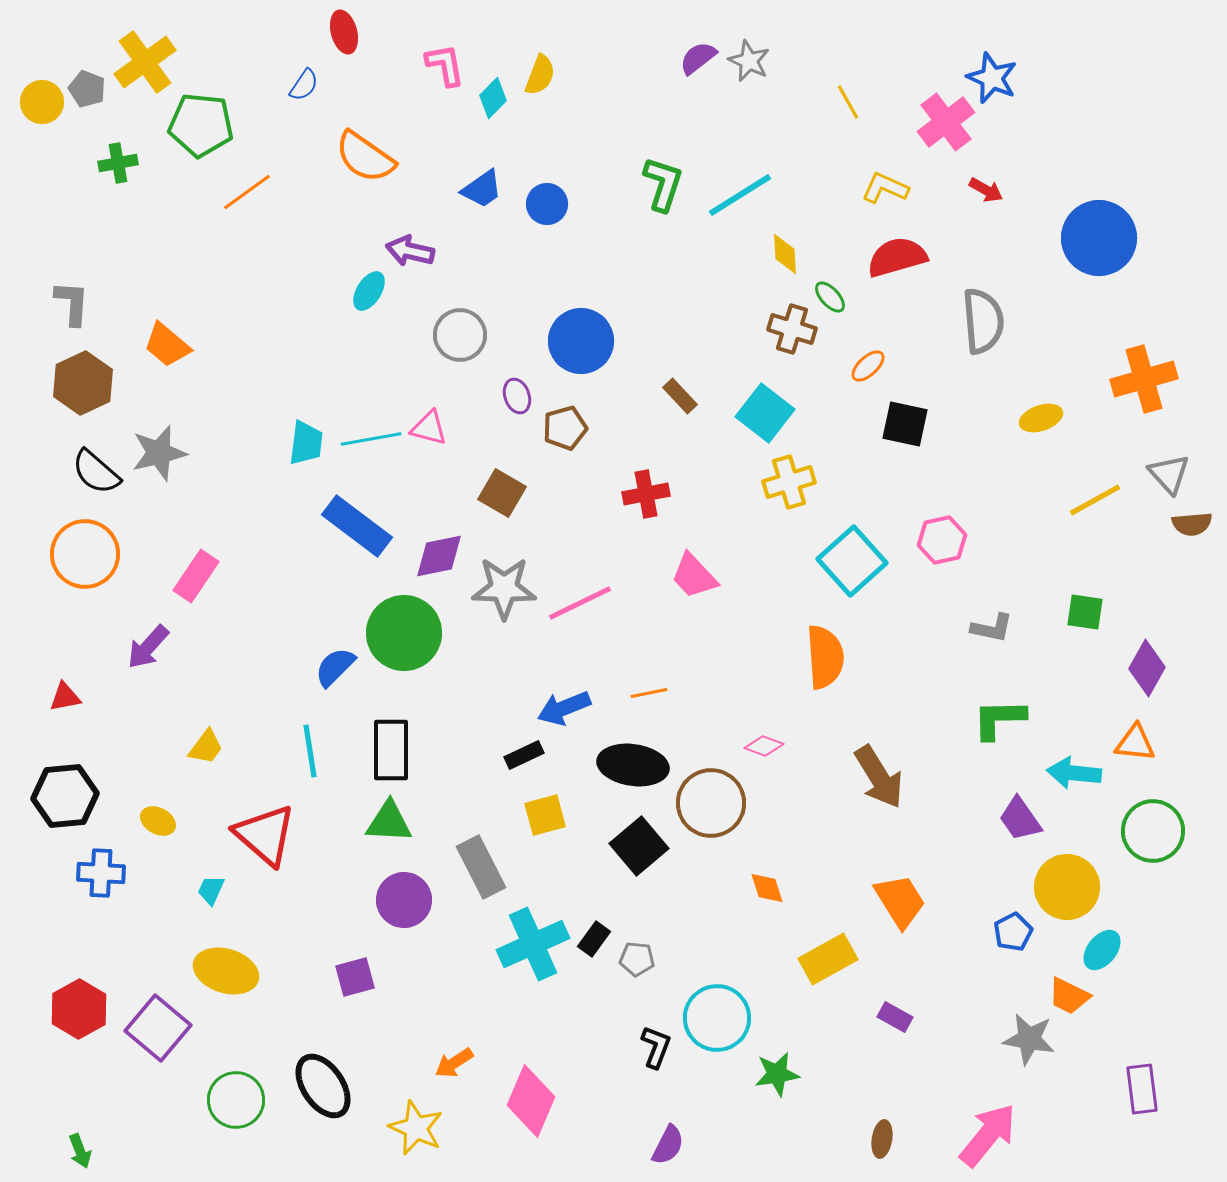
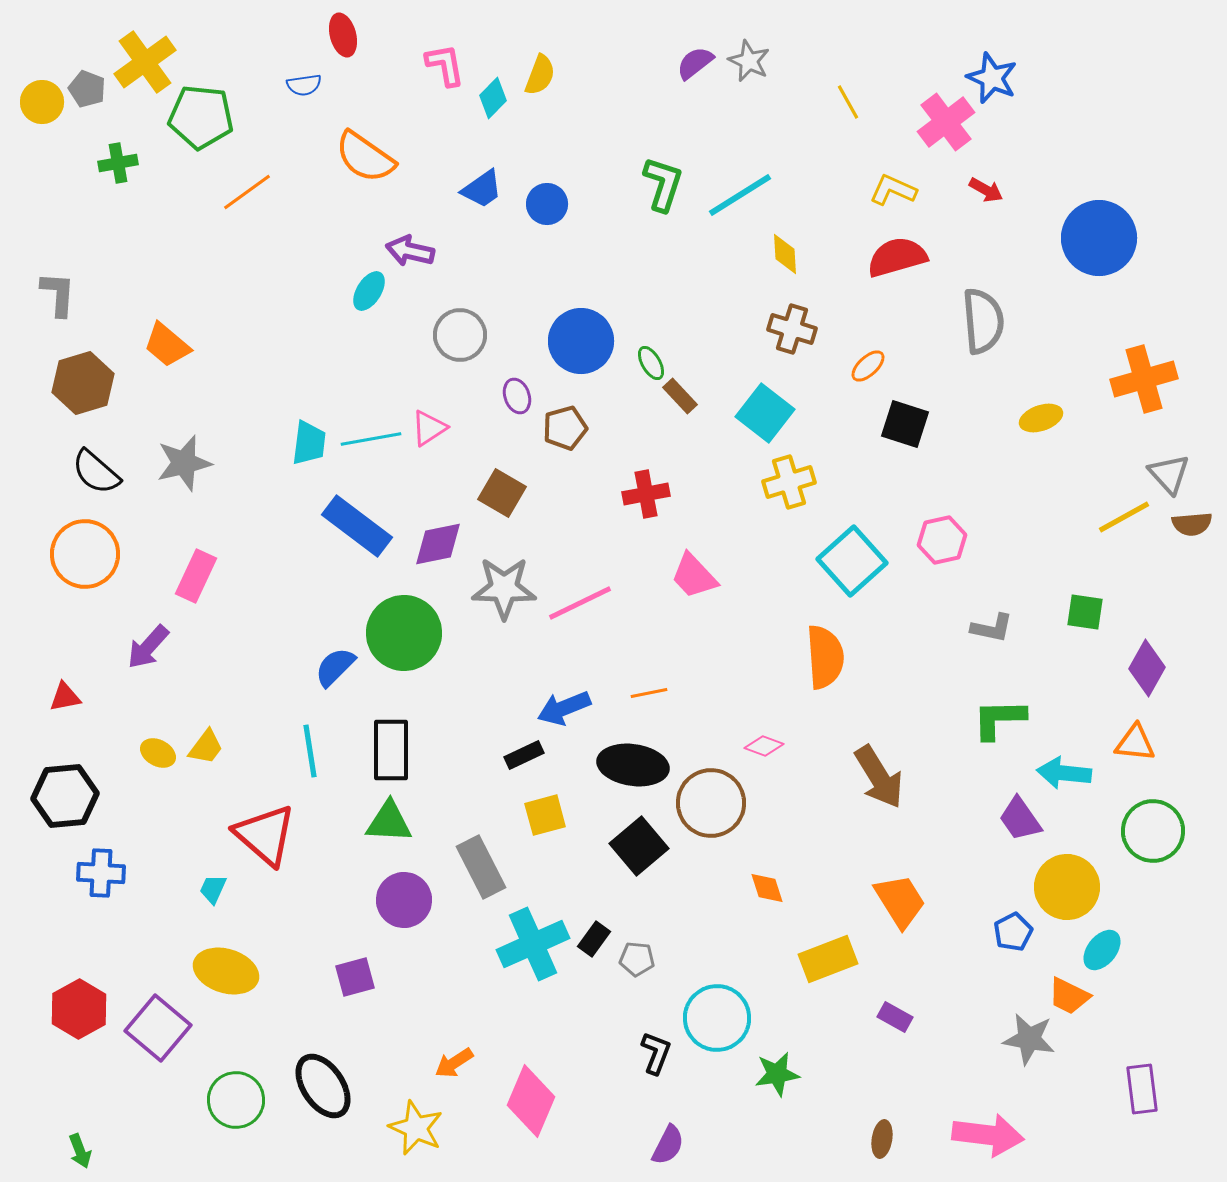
red ellipse at (344, 32): moved 1 px left, 3 px down
purple semicircle at (698, 58): moved 3 px left, 5 px down
blue semicircle at (304, 85): rotated 48 degrees clockwise
green pentagon at (201, 125): moved 8 px up
yellow L-shape at (885, 188): moved 8 px right, 2 px down
green ellipse at (830, 297): moved 179 px left, 66 px down; rotated 12 degrees clockwise
gray L-shape at (72, 303): moved 14 px left, 9 px up
brown hexagon at (83, 383): rotated 8 degrees clockwise
black square at (905, 424): rotated 6 degrees clockwise
pink triangle at (429, 428): rotated 48 degrees counterclockwise
cyan trapezoid at (306, 443): moved 3 px right
gray star at (159, 453): moved 25 px right, 10 px down
yellow line at (1095, 500): moved 29 px right, 17 px down
purple diamond at (439, 556): moved 1 px left, 12 px up
pink rectangle at (196, 576): rotated 9 degrees counterclockwise
cyan arrow at (1074, 773): moved 10 px left
yellow ellipse at (158, 821): moved 68 px up
cyan trapezoid at (211, 890): moved 2 px right, 1 px up
yellow rectangle at (828, 959): rotated 8 degrees clockwise
black L-shape at (656, 1047): moved 6 px down
pink arrow at (988, 1135): rotated 58 degrees clockwise
